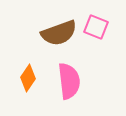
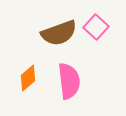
pink square: rotated 20 degrees clockwise
orange diamond: rotated 16 degrees clockwise
